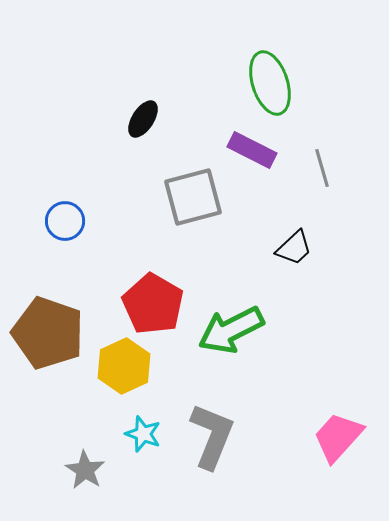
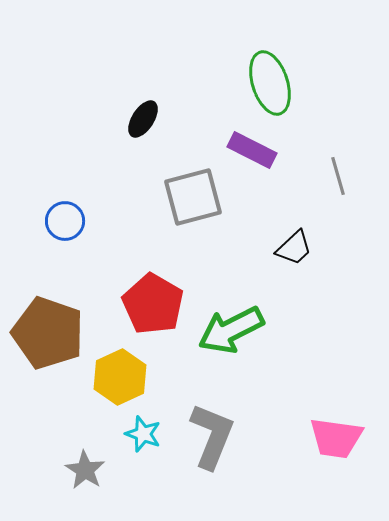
gray line: moved 16 px right, 8 px down
yellow hexagon: moved 4 px left, 11 px down
pink trapezoid: moved 2 px left, 1 px down; rotated 124 degrees counterclockwise
